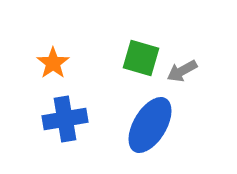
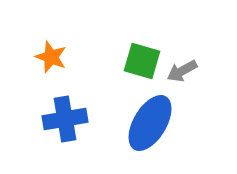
green square: moved 1 px right, 3 px down
orange star: moved 2 px left, 6 px up; rotated 16 degrees counterclockwise
blue ellipse: moved 2 px up
